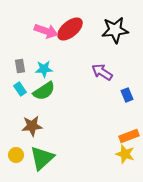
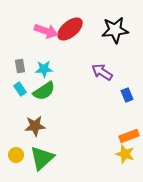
brown star: moved 3 px right
